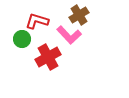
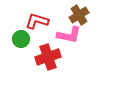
pink L-shape: rotated 35 degrees counterclockwise
green circle: moved 1 px left
red cross: rotated 10 degrees clockwise
